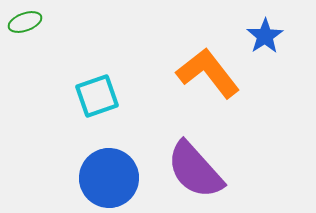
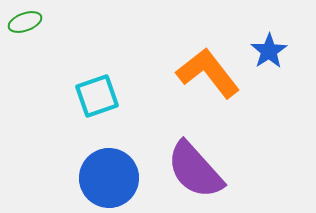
blue star: moved 4 px right, 15 px down
